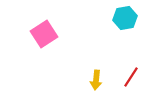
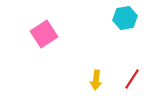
red line: moved 1 px right, 2 px down
